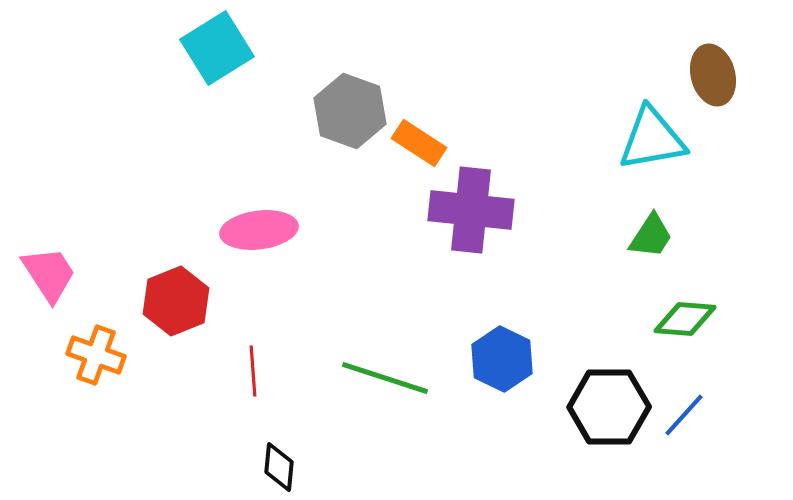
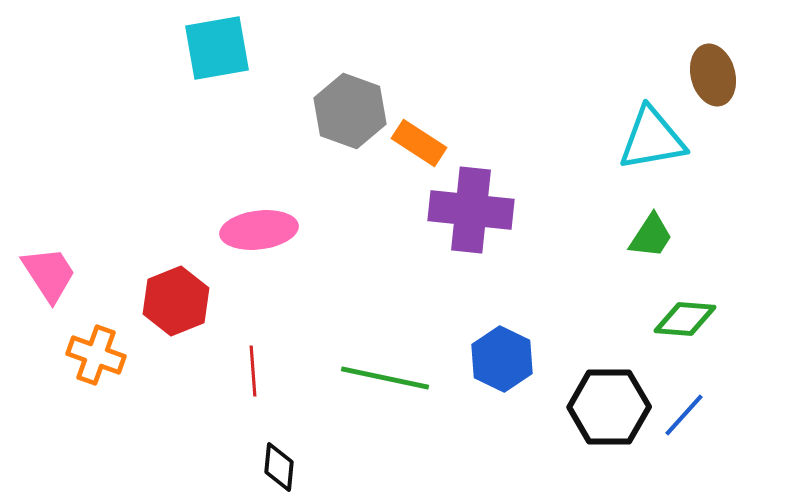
cyan square: rotated 22 degrees clockwise
green line: rotated 6 degrees counterclockwise
